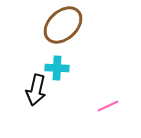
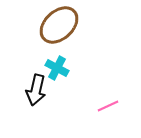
brown ellipse: moved 4 px left
cyan cross: rotated 25 degrees clockwise
